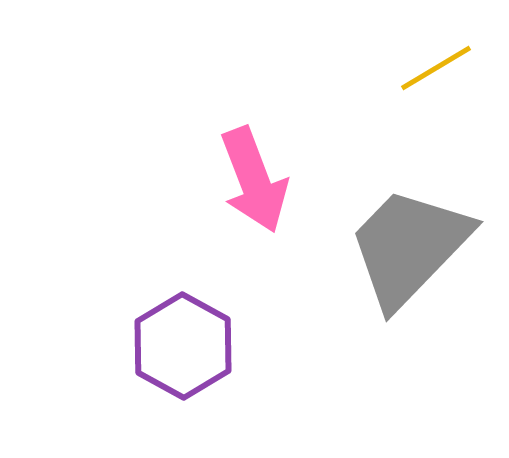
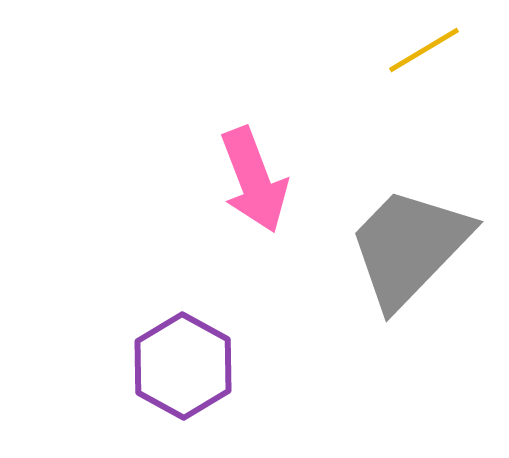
yellow line: moved 12 px left, 18 px up
purple hexagon: moved 20 px down
